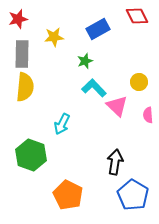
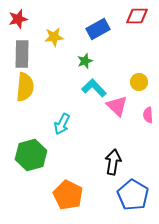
red diamond: rotated 65 degrees counterclockwise
green hexagon: rotated 24 degrees clockwise
black arrow: moved 2 px left
